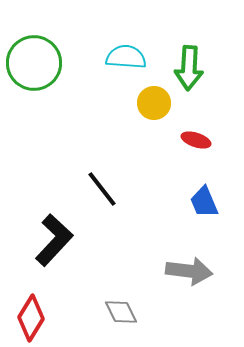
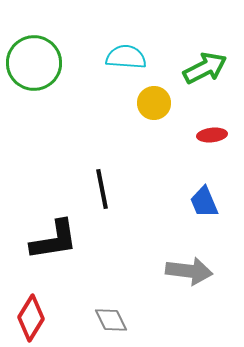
green arrow: moved 16 px right; rotated 120 degrees counterclockwise
red ellipse: moved 16 px right, 5 px up; rotated 24 degrees counterclockwise
black line: rotated 27 degrees clockwise
black L-shape: rotated 38 degrees clockwise
gray diamond: moved 10 px left, 8 px down
